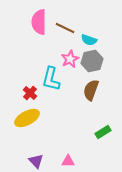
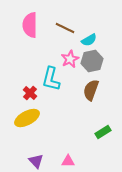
pink semicircle: moved 9 px left, 3 px down
cyan semicircle: rotated 49 degrees counterclockwise
